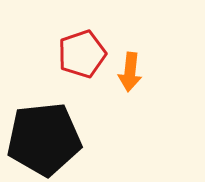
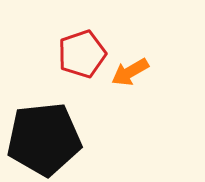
orange arrow: rotated 54 degrees clockwise
